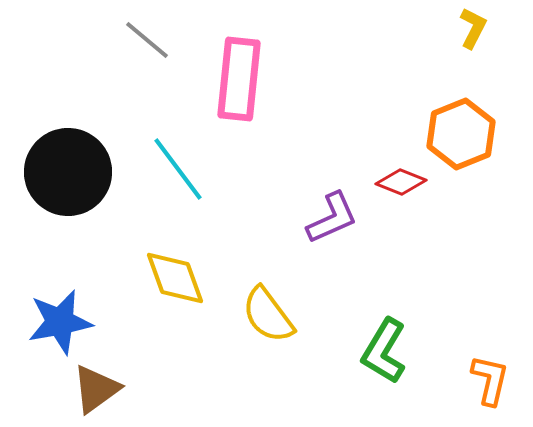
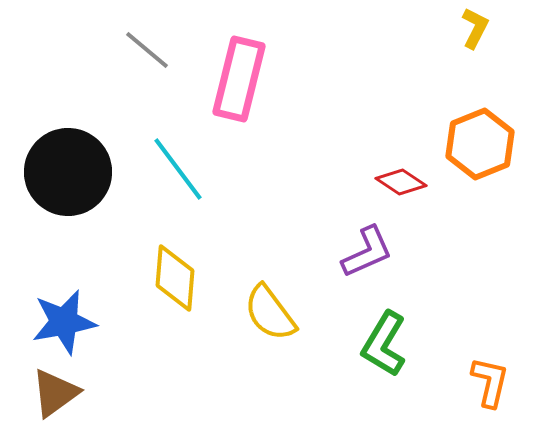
yellow L-shape: moved 2 px right
gray line: moved 10 px down
pink rectangle: rotated 8 degrees clockwise
orange hexagon: moved 19 px right, 10 px down
red diamond: rotated 12 degrees clockwise
purple L-shape: moved 35 px right, 34 px down
yellow diamond: rotated 24 degrees clockwise
yellow semicircle: moved 2 px right, 2 px up
blue star: moved 4 px right
green L-shape: moved 7 px up
orange L-shape: moved 2 px down
brown triangle: moved 41 px left, 4 px down
